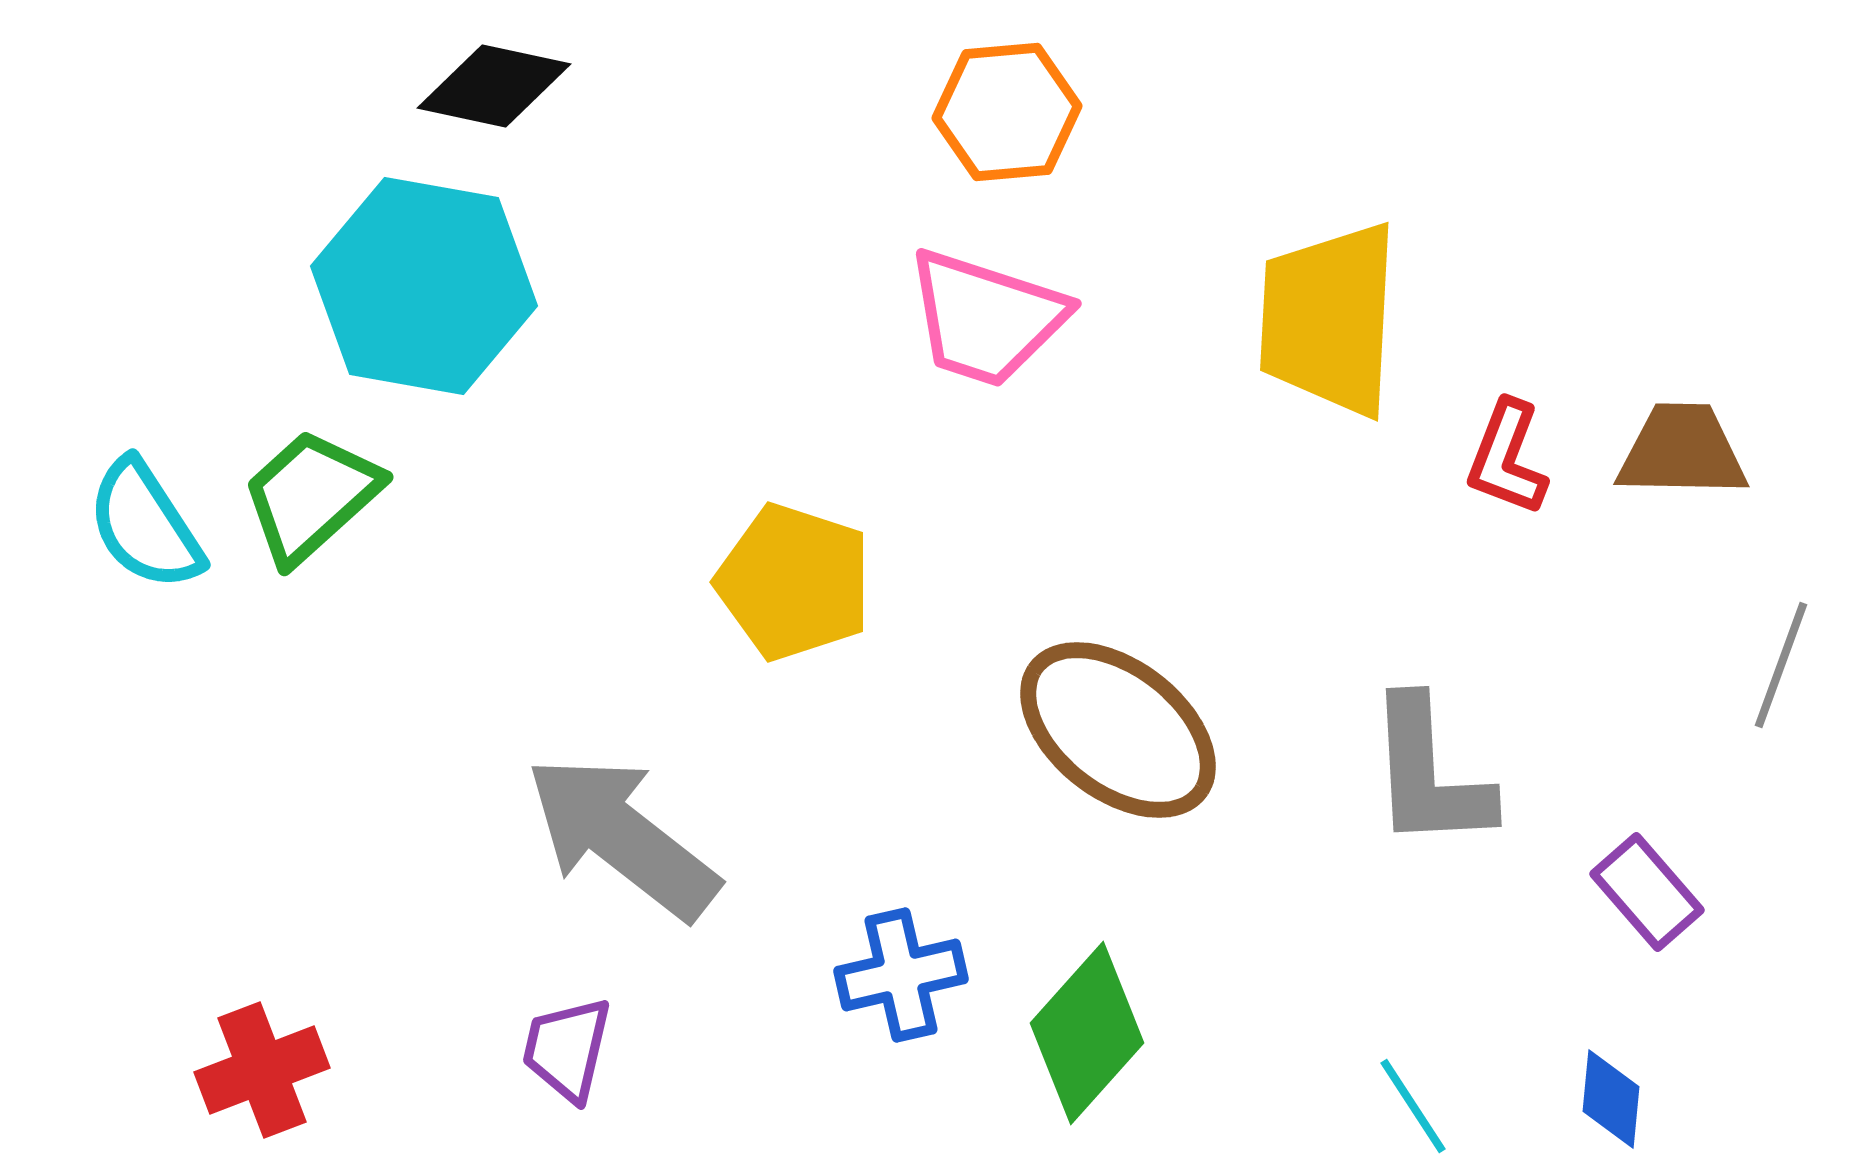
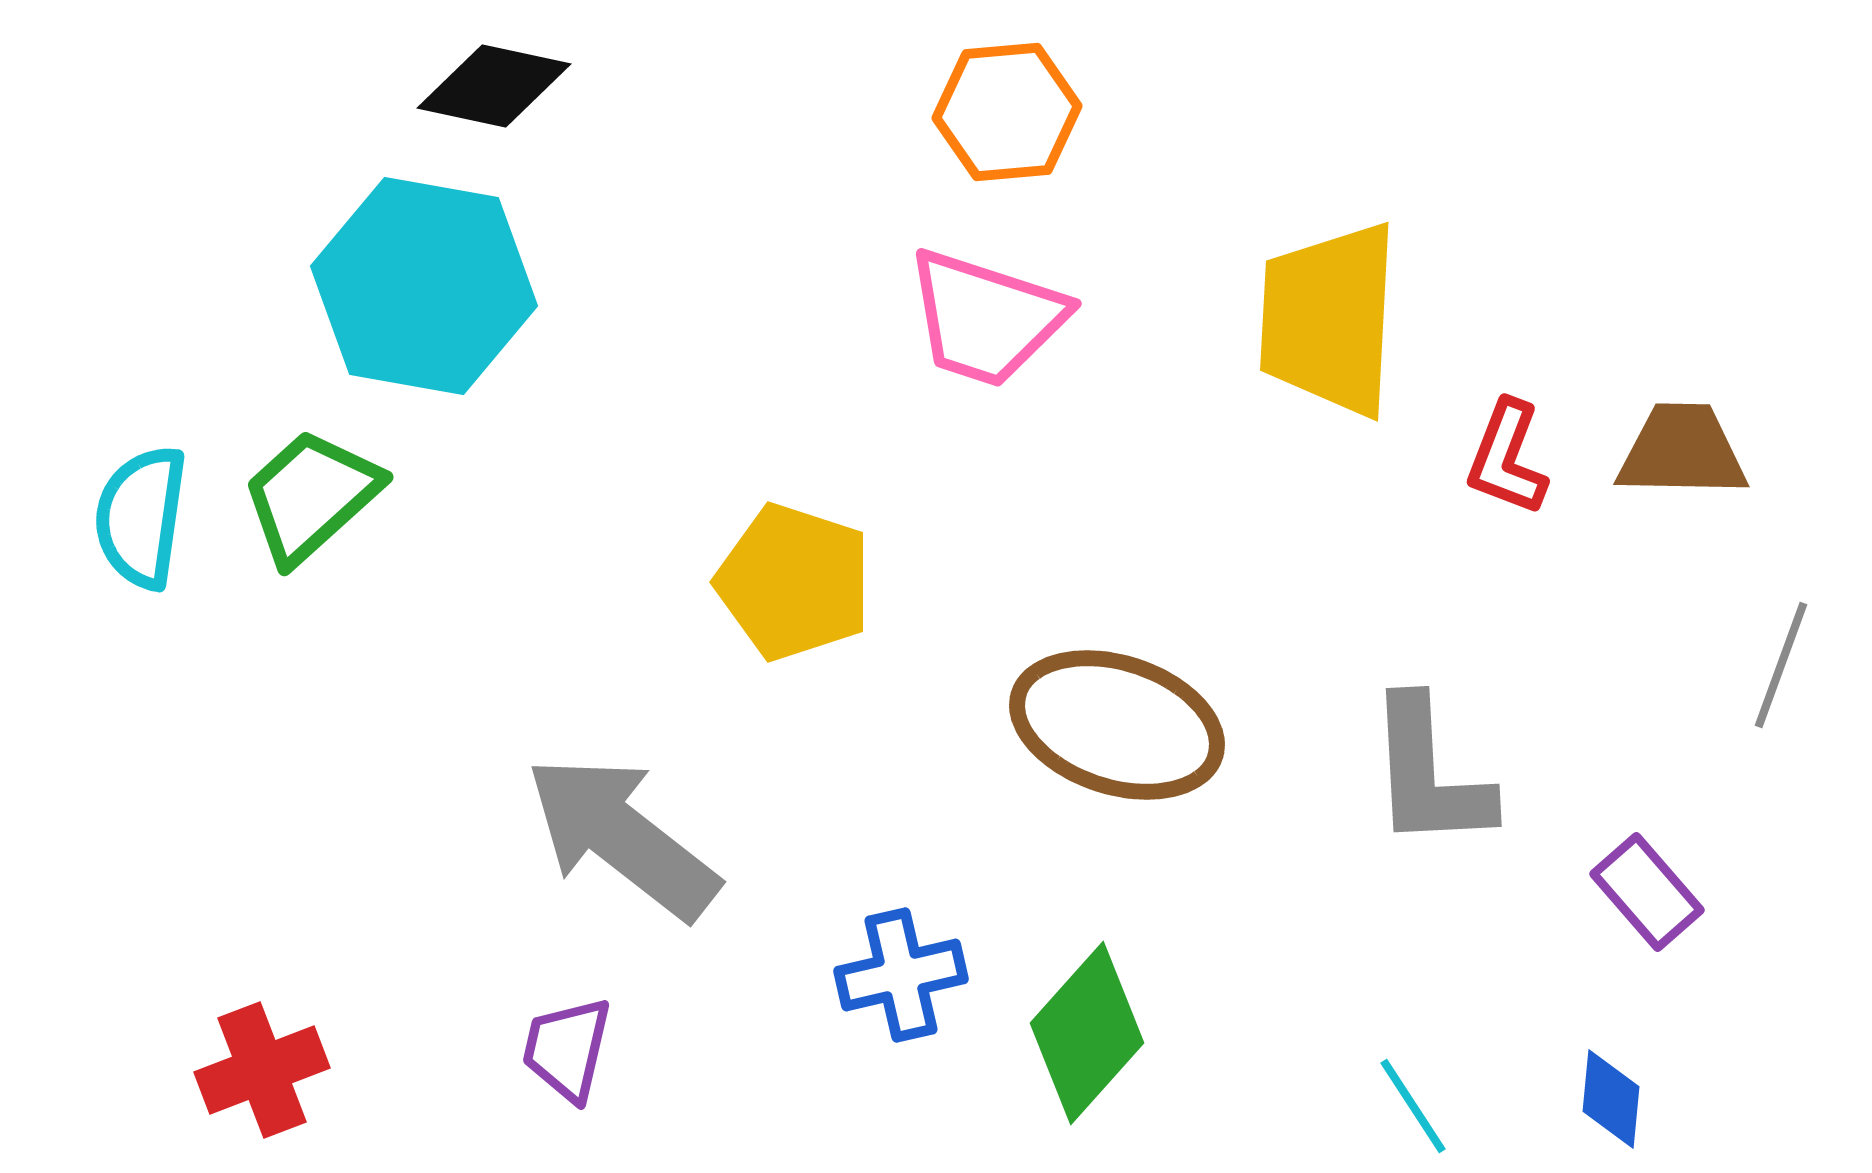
cyan semicircle: moved 4 px left, 8 px up; rotated 41 degrees clockwise
brown ellipse: moved 1 px left, 5 px up; rotated 20 degrees counterclockwise
